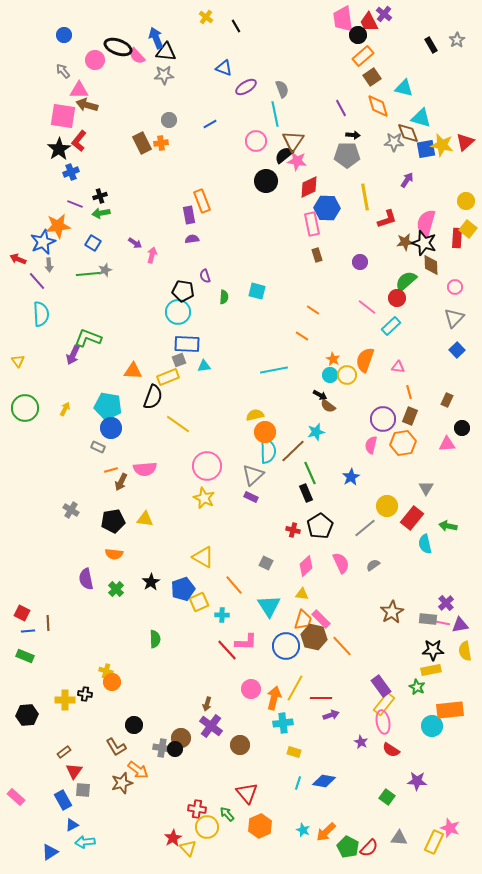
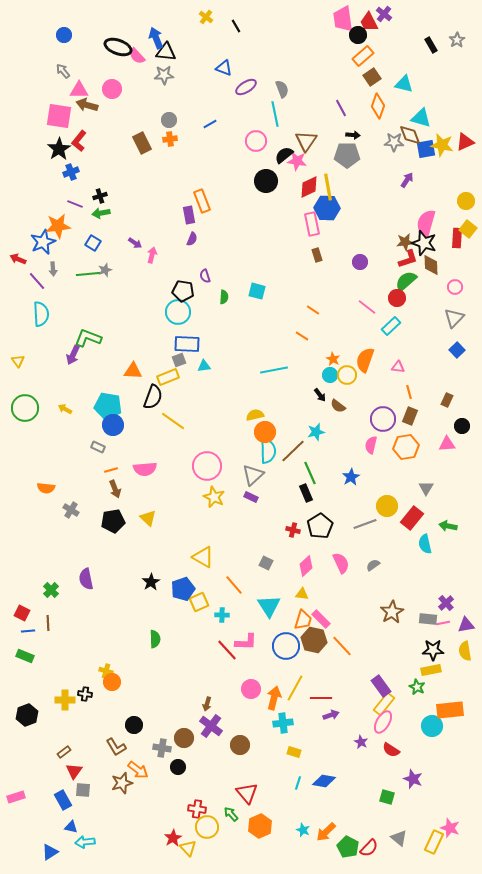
pink circle at (95, 60): moved 17 px right, 29 px down
cyan triangle at (404, 88): moved 4 px up
orange diamond at (378, 106): rotated 35 degrees clockwise
pink square at (63, 116): moved 4 px left
brown diamond at (408, 133): moved 2 px right, 2 px down
brown triangle at (293, 141): moved 13 px right
red triangle at (465, 142): rotated 18 degrees clockwise
orange cross at (161, 143): moved 9 px right, 4 px up
yellow line at (365, 197): moved 37 px left, 10 px up
red L-shape at (387, 219): moved 21 px right, 40 px down
purple semicircle at (192, 239): rotated 120 degrees clockwise
gray arrow at (49, 265): moved 4 px right, 4 px down
black arrow at (320, 395): rotated 24 degrees clockwise
brown semicircle at (328, 406): moved 10 px right
yellow arrow at (65, 409): rotated 88 degrees counterclockwise
yellow line at (178, 424): moved 5 px left, 3 px up
blue circle at (111, 428): moved 2 px right, 3 px up
black circle at (462, 428): moved 2 px up
orange hexagon at (403, 443): moved 3 px right, 4 px down
brown arrow at (121, 482): moved 6 px left, 7 px down; rotated 48 degrees counterclockwise
yellow star at (204, 498): moved 10 px right, 1 px up
yellow triangle at (145, 519): moved 3 px right, 1 px up; rotated 36 degrees clockwise
gray line at (365, 528): moved 4 px up; rotated 20 degrees clockwise
orange semicircle at (114, 554): moved 68 px left, 66 px up
green cross at (116, 589): moved 65 px left, 1 px down
pink line at (443, 623): rotated 24 degrees counterclockwise
purple triangle at (460, 625): moved 6 px right
brown hexagon at (314, 637): moved 3 px down
black hexagon at (27, 715): rotated 15 degrees counterclockwise
pink ellipse at (383, 722): rotated 40 degrees clockwise
brown circle at (181, 738): moved 3 px right
black circle at (175, 749): moved 3 px right, 18 px down
purple star at (417, 781): moved 4 px left, 2 px up; rotated 18 degrees clockwise
pink rectangle at (16, 797): rotated 60 degrees counterclockwise
green square at (387, 797): rotated 21 degrees counterclockwise
green arrow at (227, 814): moved 4 px right
blue triangle at (72, 825): moved 1 px left, 2 px down; rotated 40 degrees clockwise
gray triangle at (399, 838): rotated 36 degrees clockwise
